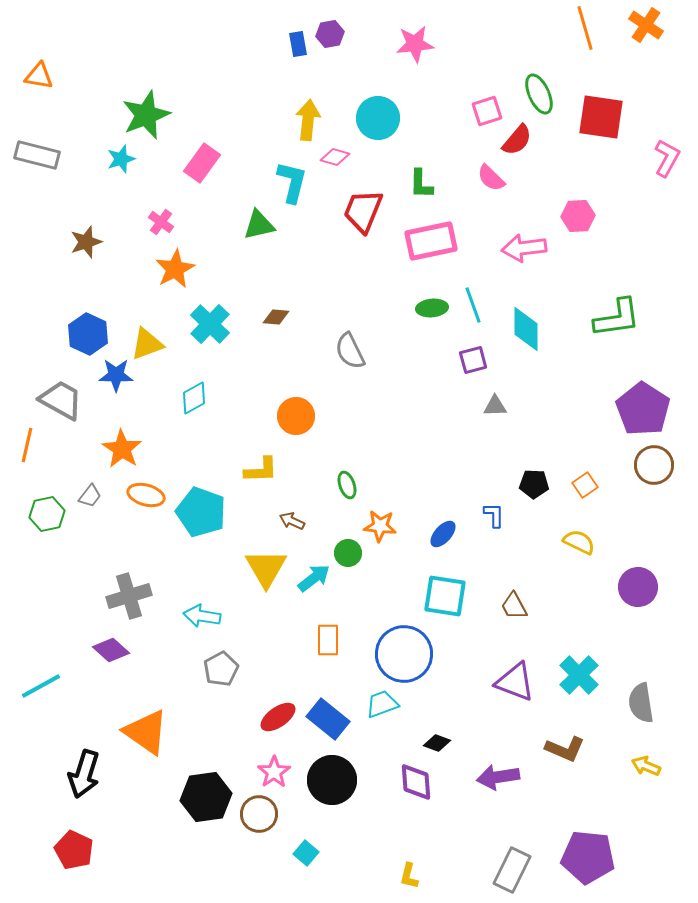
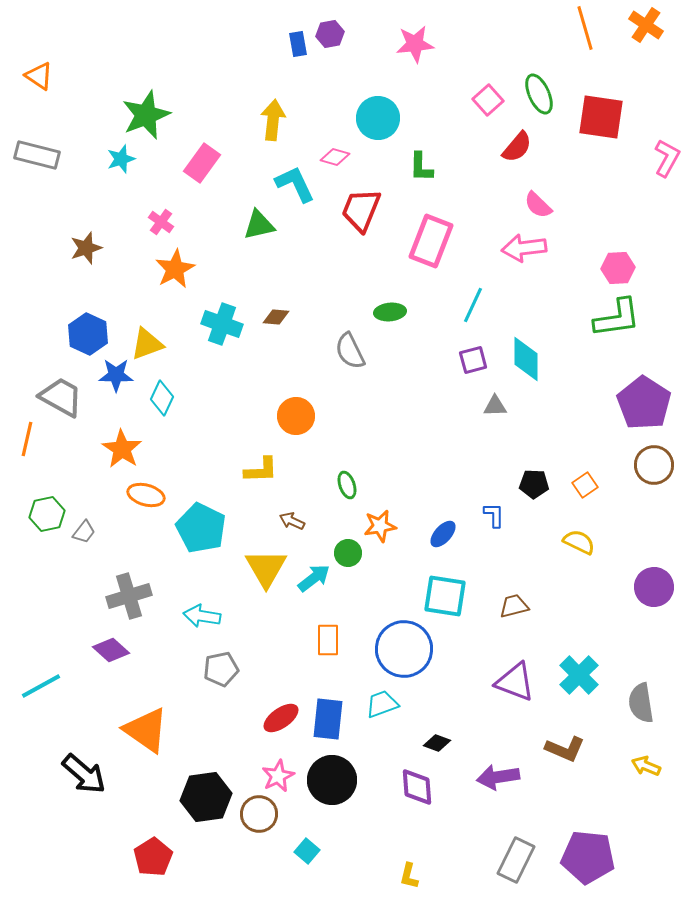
orange triangle at (39, 76): rotated 24 degrees clockwise
pink square at (487, 111): moved 1 px right, 11 px up; rotated 24 degrees counterclockwise
yellow arrow at (308, 120): moved 35 px left
red semicircle at (517, 140): moved 7 px down
pink semicircle at (491, 178): moved 47 px right, 27 px down
cyan L-shape at (292, 182): moved 3 px right, 2 px down; rotated 39 degrees counterclockwise
green L-shape at (421, 184): moved 17 px up
red trapezoid at (363, 211): moved 2 px left, 1 px up
pink hexagon at (578, 216): moved 40 px right, 52 px down
pink rectangle at (431, 241): rotated 57 degrees counterclockwise
brown star at (86, 242): moved 6 px down
cyan line at (473, 305): rotated 45 degrees clockwise
green ellipse at (432, 308): moved 42 px left, 4 px down
cyan cross at (210, 324): moved 12 px right; rotated 24 degrees counterclockwise
cyan diamond at (526, 329): moved 30 px down
cyan diamond at (194, 398): moved 32 px left; rotated 36 degrees counterclockwise
gray trapezoid at (61, 400): moved 3 px up
purple pentagon at (643, 409): moved 1 px right, 6 px up
orange line at (27, 445): moved 6 px up
gray trapezoid at (90, 496): moved 6 px left, 36 px down
cyan pentagon at (201, 512): moved 16 px down; rotated 6 degrees clockwise
orange star at (380, 526): rotated 16 degrees counterclockwise
purple circle at (638, 587): moved 16 px right
brown trapezoid at (514, 606): rotated 104 degrees clockwise
blue circle at (404, 654): moved 5 px up
gray pentagon at (221, 669): rotated 16 degrees clockwise
red ellipse at (278, 717): moved 3 px right, 1 px down
blue rectangle at (328, 719): rotated 57 degrees clockwise
orange triangle at (146, 732): moved 2 px up
pink star at (274, 772): moved 4 px right, 4 px down; rotated 8 degrees clockwise
black arrow at (84, 774): rotated 66 degrees counterclockwise
purple diamond at (416, 782): moved 1 px right, 5 px down
red pentagon at (74, 850): moved 79 px right, 7 px down; rotated 15 degrees clockwise
cyan square at (306, 853): moved 1 px right, 2 px up
gray rectangle at (512, 870): moved 4 px right, 10 px up
